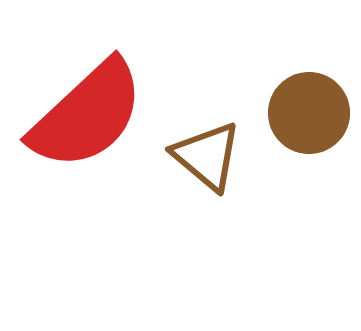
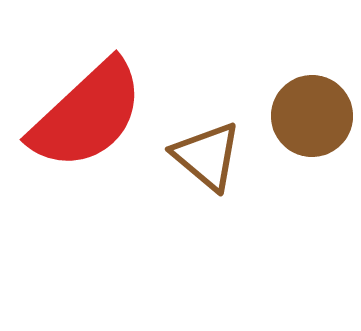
brown circle: moved 3 px right, 3 px down
